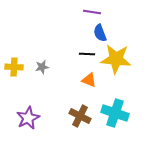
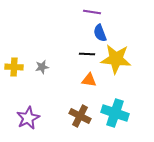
orange triangle: rotated 14 degrees counterclockwise
